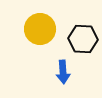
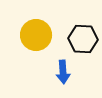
yellow circle: moved 4 px left, 6 px down
